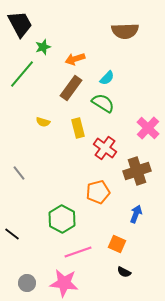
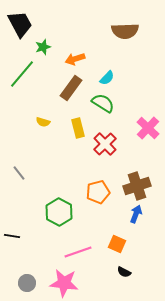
red cross: moved 4 px up; rotated 10 degrees clockwise
brown cross: moved 15 px down
green hexagon: moved 3 px left, 7 px up
black line: moved 2 px down; rotated 28 degrees counterclockwise
